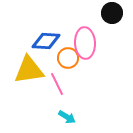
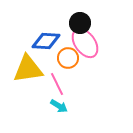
black circle: moved 32 px left, 10 px down
pink ellipse: rotated 32 degrees counterclockwise
yellow triangle: moved 1 px left, 1 px up
cyan arrow: moved 8 px left, 11 px up
